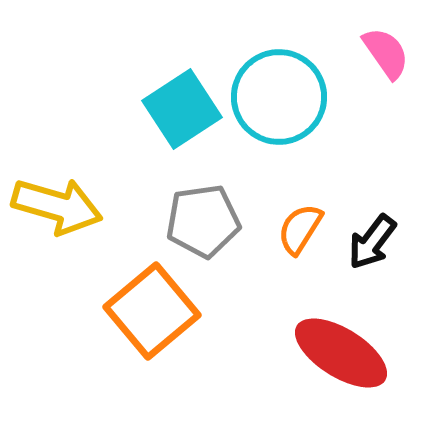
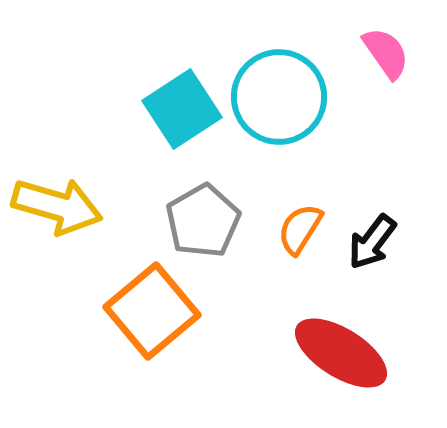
gray pentagon: rotated 22 degrees counterclockwise
